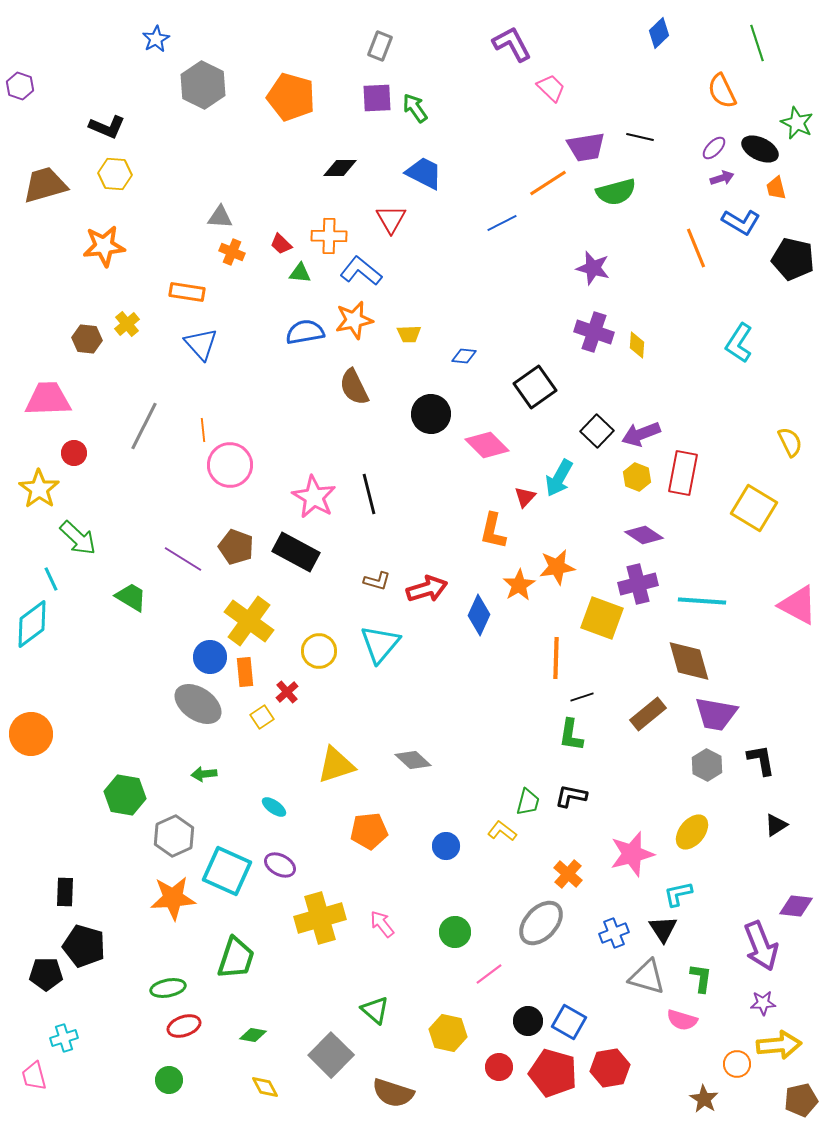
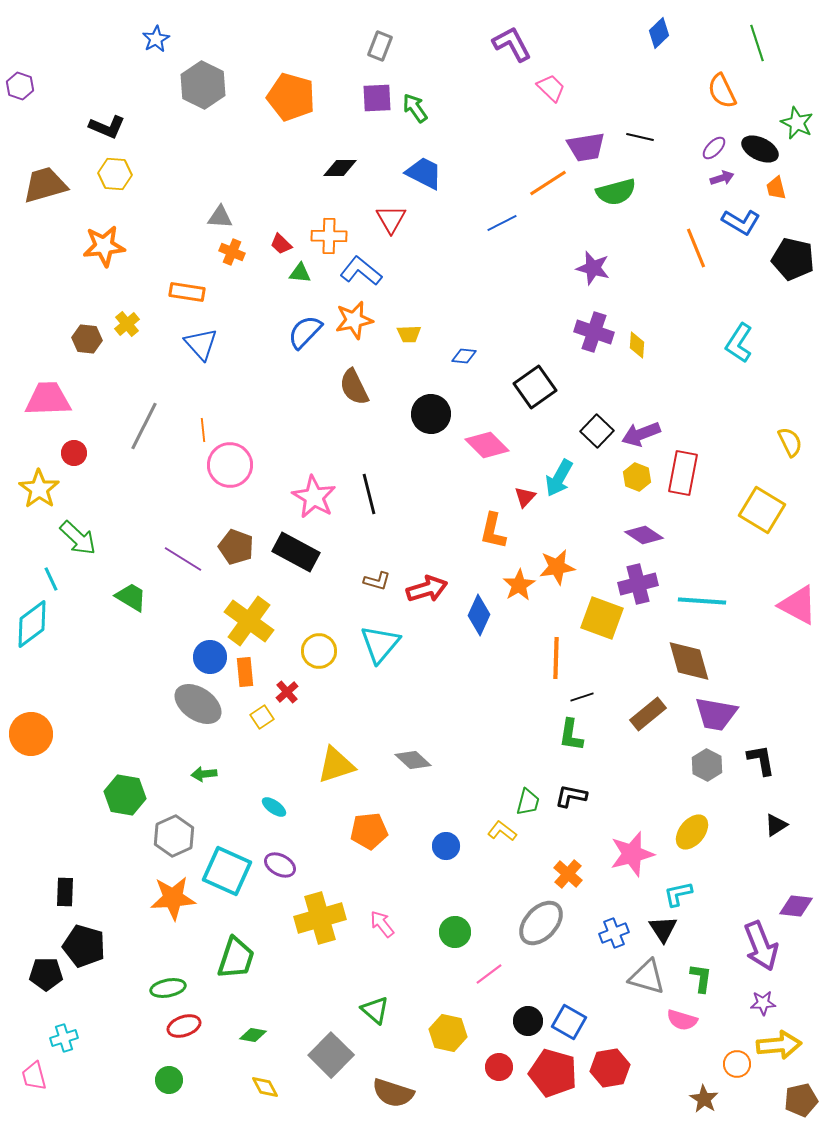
blue semicircle at (305, 332): rotated 36 degrees counterclockwise
yellow square at (754, 508): moved 8 px right, 2 px down
